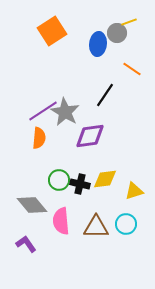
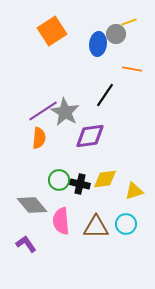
gray circle: moved 1 px left, 1 px down
orange line: rotated 24 degrees counterclockwise
